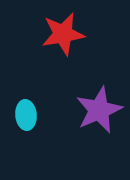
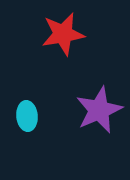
cyan ellipse: moved 1 px right, 1 px down
